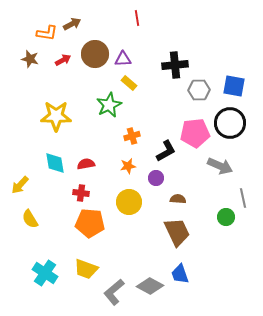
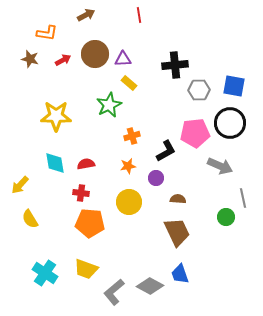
red line: moved 2 px right, 3 px up
brown arrow: moved 14 px right, 9 px up
